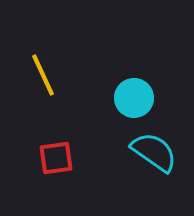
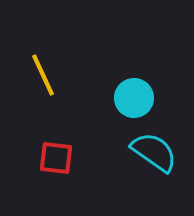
red square: rotated 15 degrees clockwise
